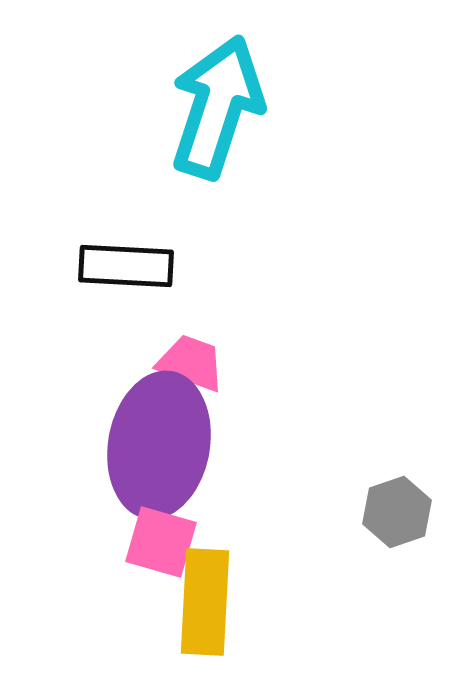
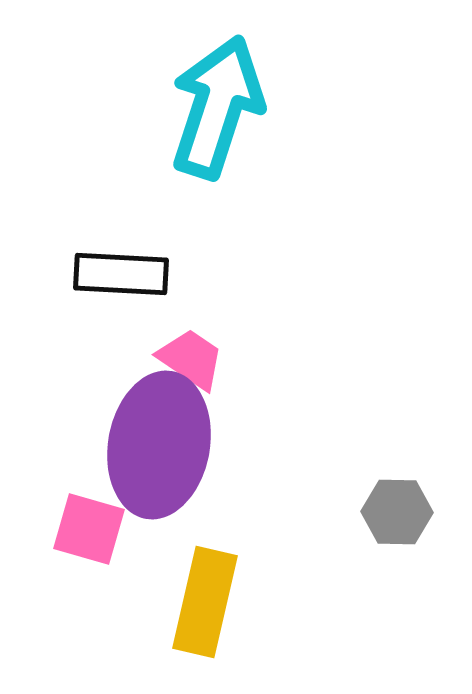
black rectangle: moved 5 px left, 8 px down
pink trapezoid: moved 4 px up; rotated 14 degrees clockwise
gray hexagon: rotated 20 degrees clockwise
pink square: moved 72 px left, 13 px up
yellow rectangle: rotated 10 degrees clockwise
